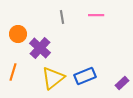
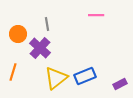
gray line: moved 15 px left, 7 px down
yellow triangle: moved 3 px right
purple rectangle: moved 2 px left, 1 px down; rotated 16 degrees clockwise
